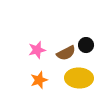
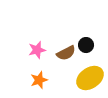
yellow ellipse: moved 11 px right; rotated 36 degrees counterclockwise
